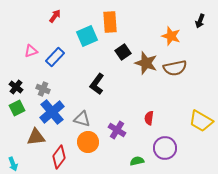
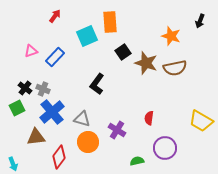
black cross: moved 9 px right, 1 px down
